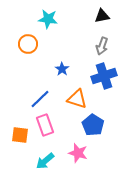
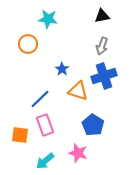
orange triangle: moved 1 px right, 8 px up
